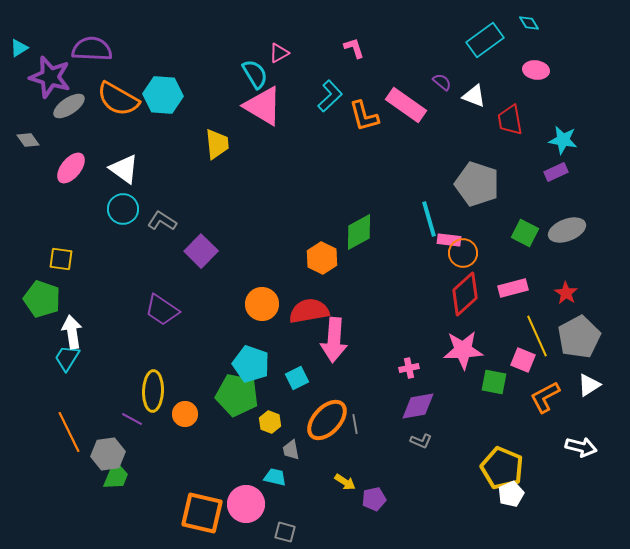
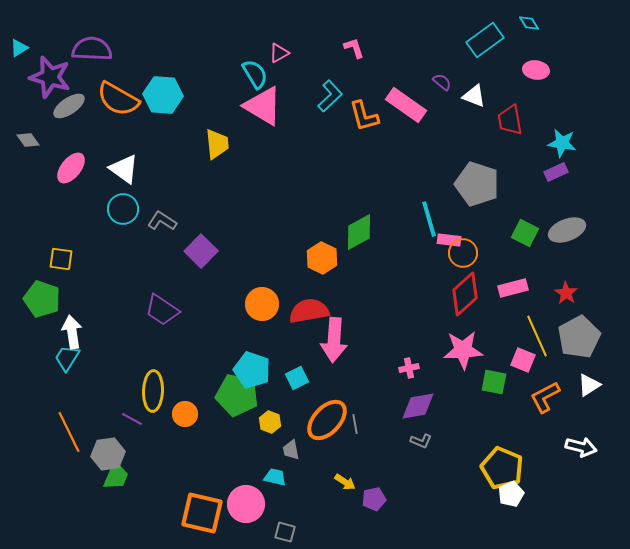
cyan star at (563, 140): moved 1 px left, 3 px down
cyan pentagon at (251, 364): moved 1 px right, 6 px down
